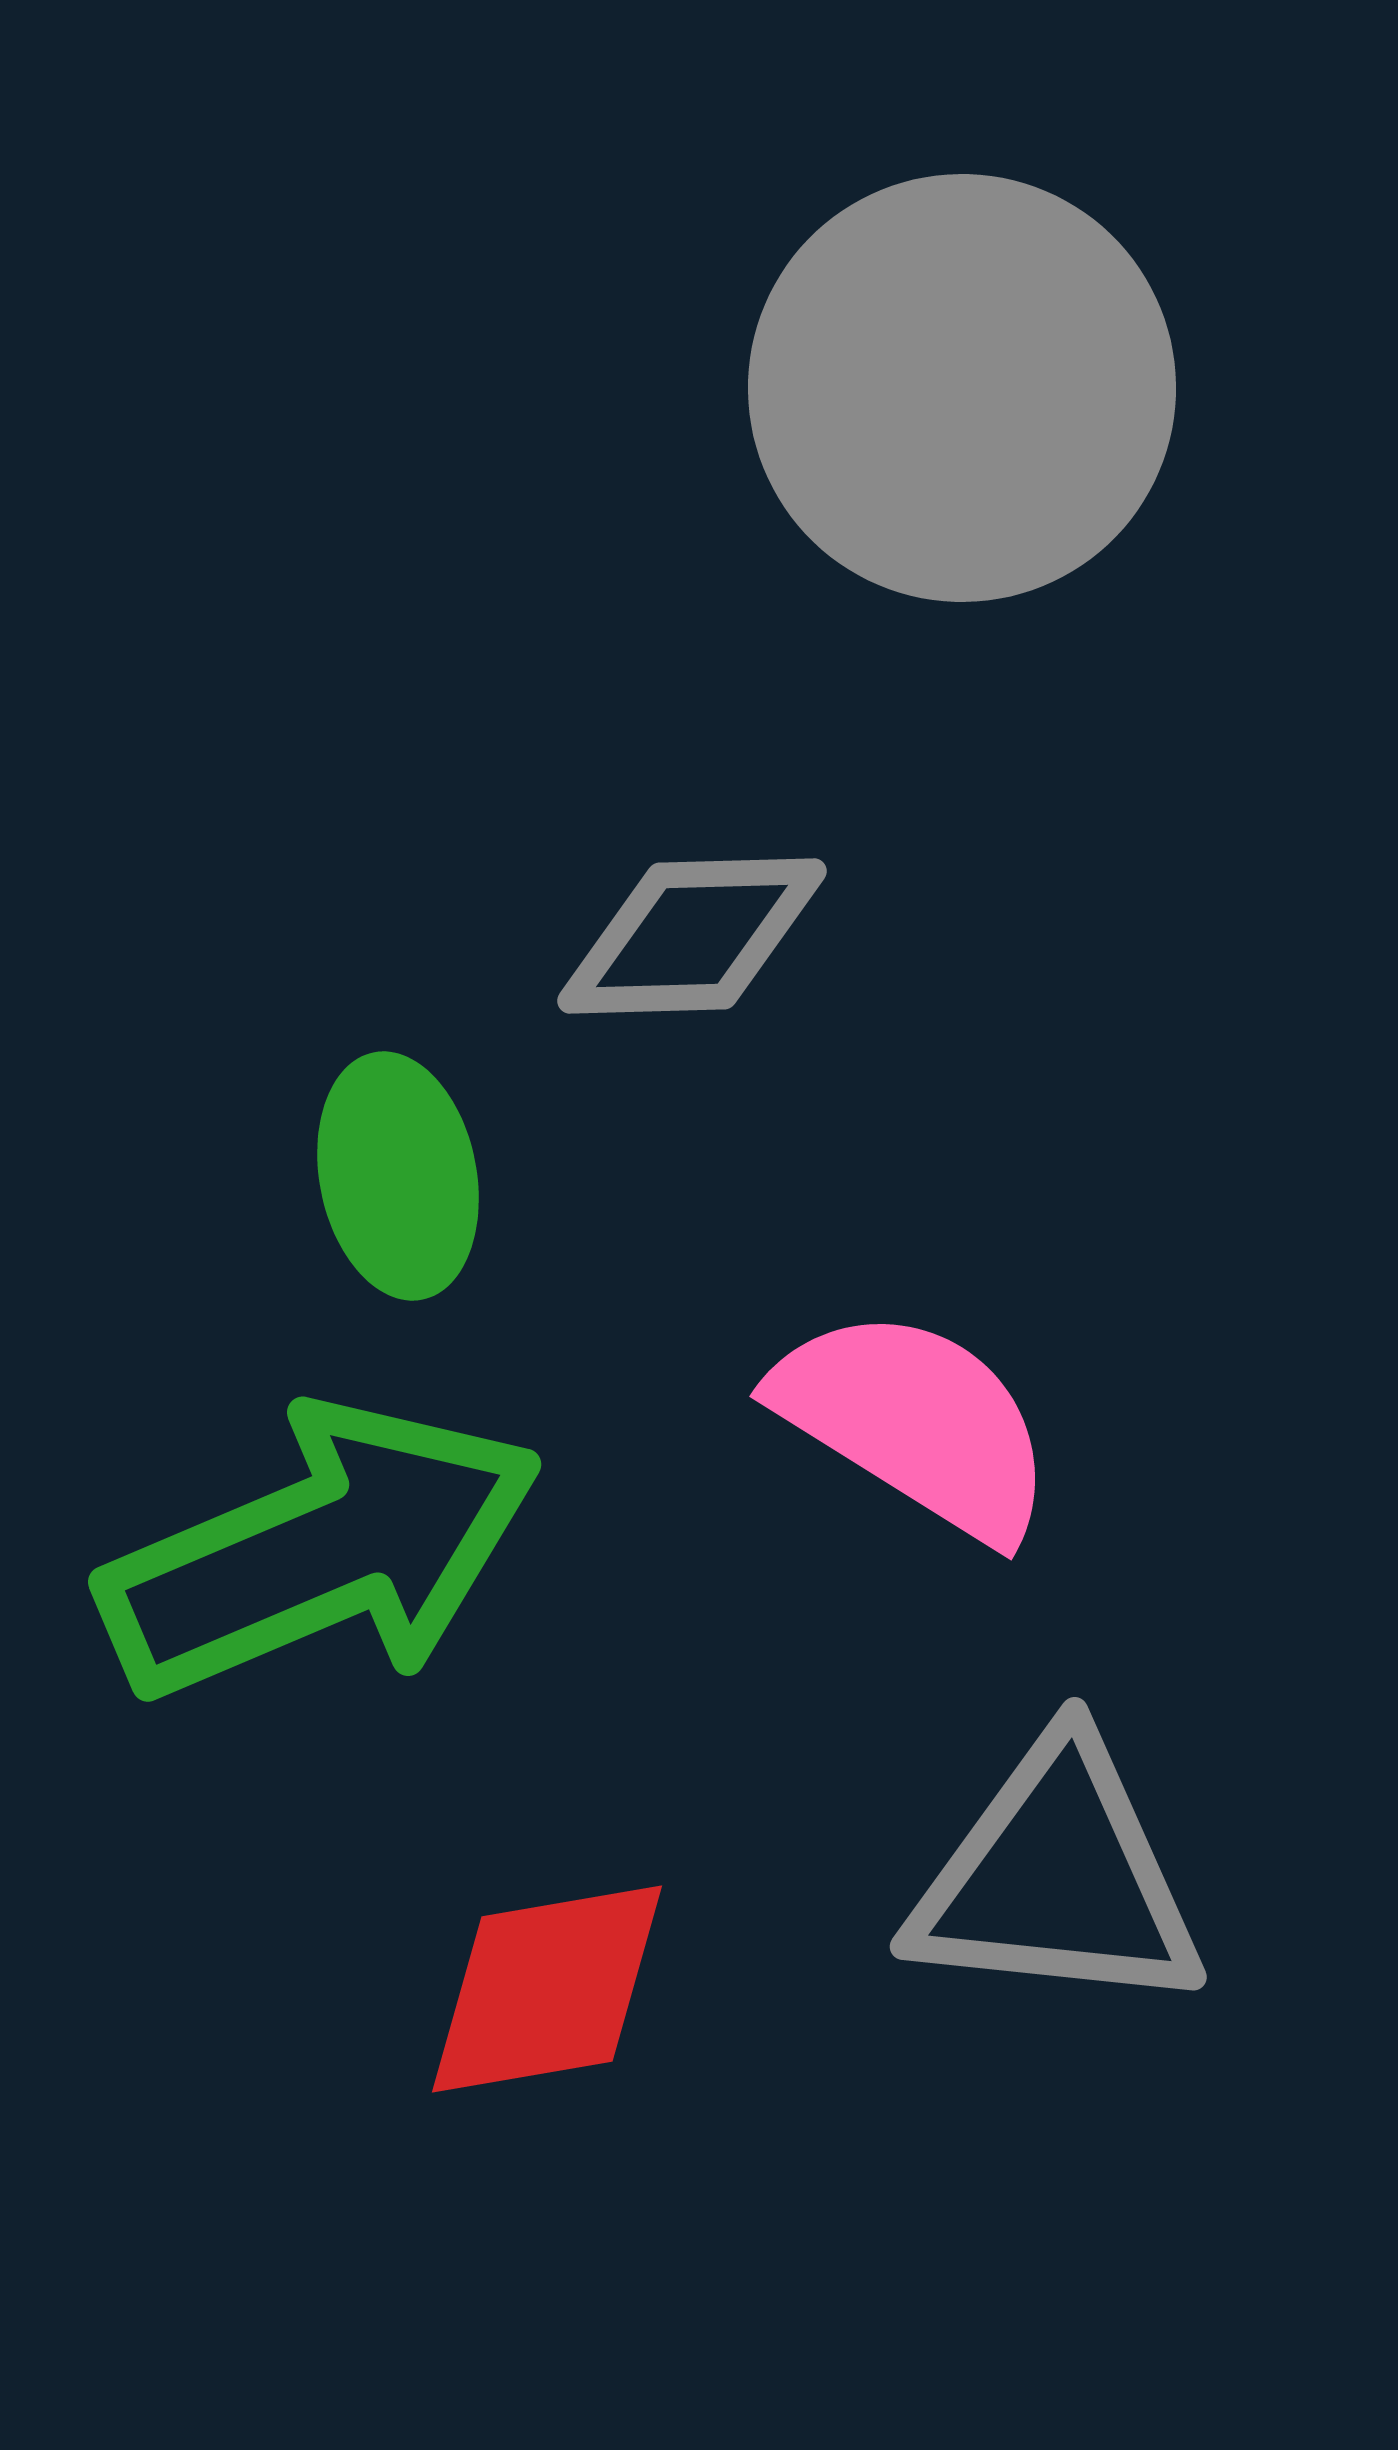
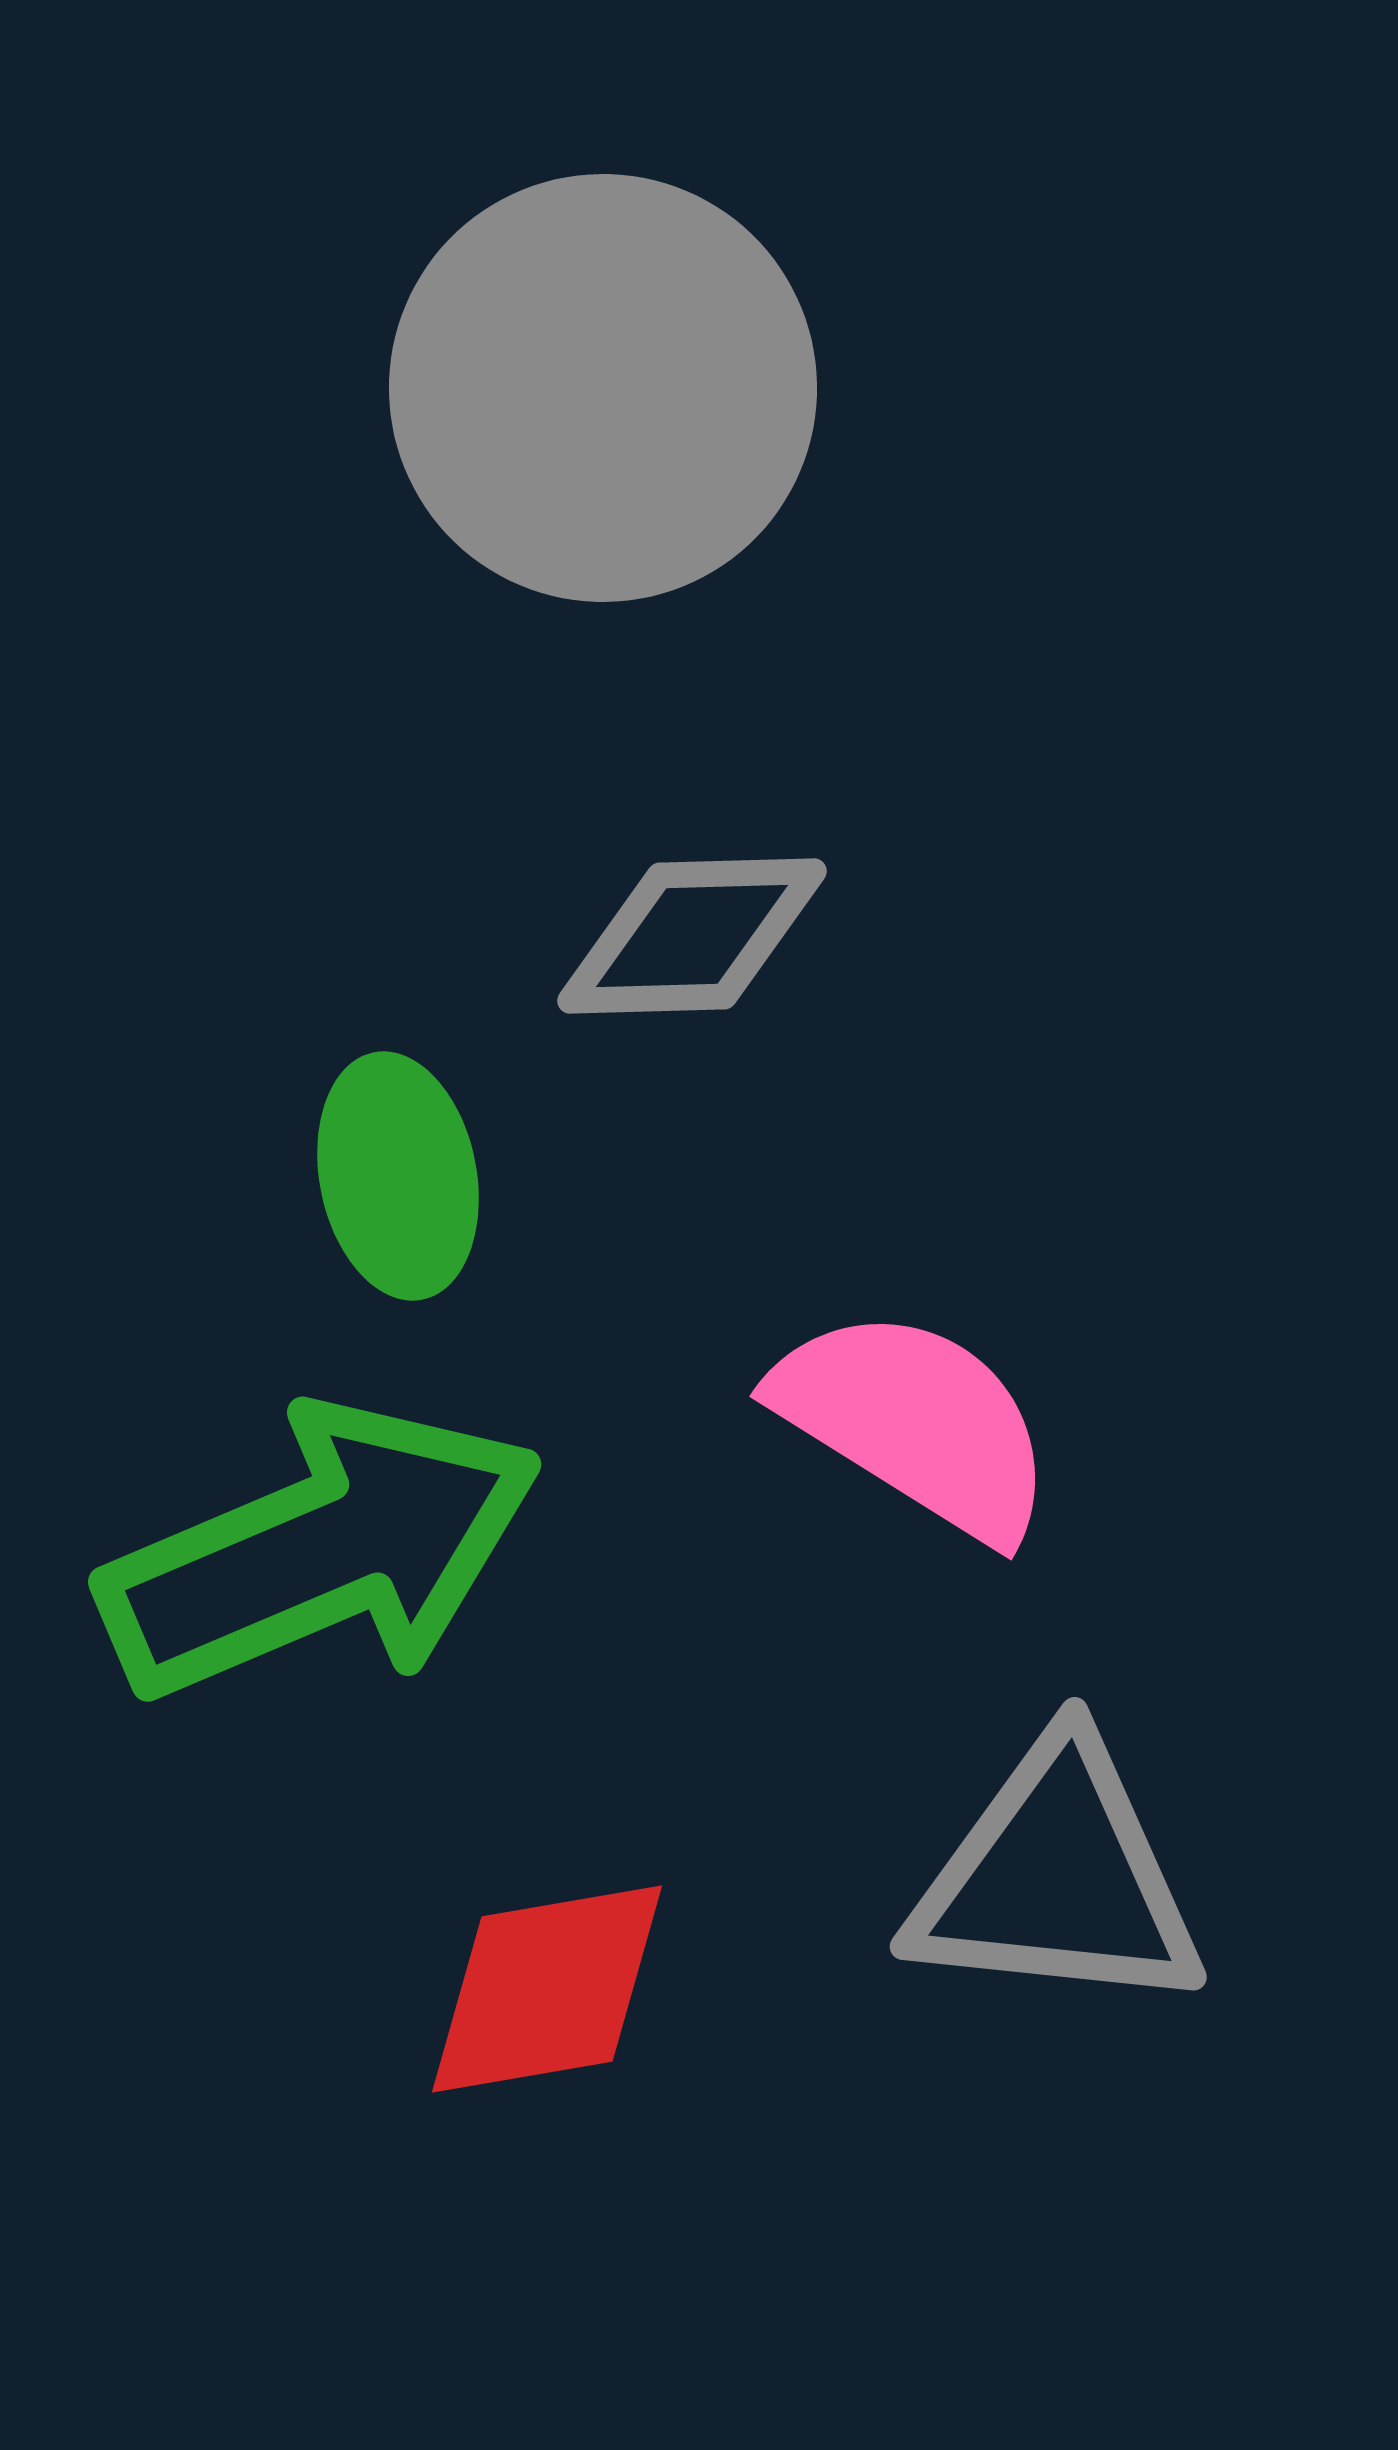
gray circle: moved 359 px left
